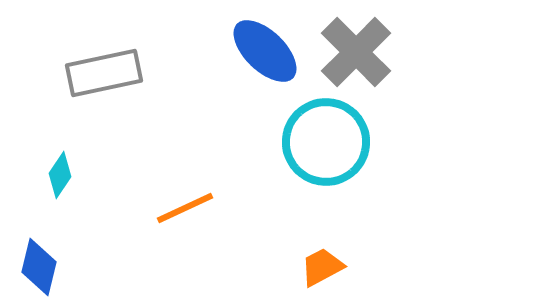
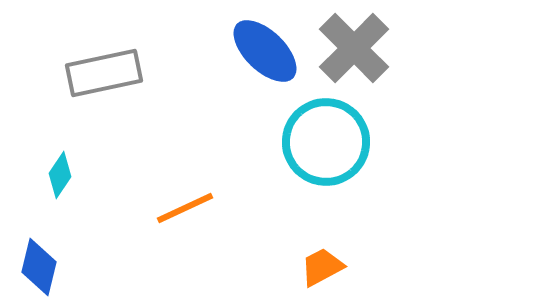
gray cross: moved 2 px left, 4 px up
